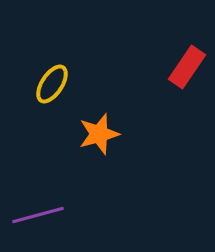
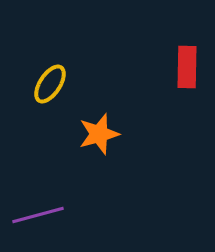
red rectangle: rotated 33 degrees counterclockwise
yellow ellipse: moved 2 px left
